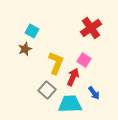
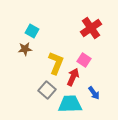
brown star: rotated 16 degrees clockwise
